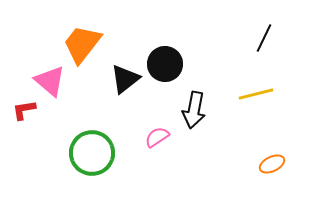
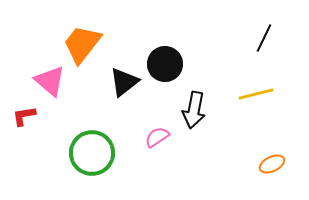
black triangle: moved 1 px left, 3 px down
red L-shape: moved 6 px down
